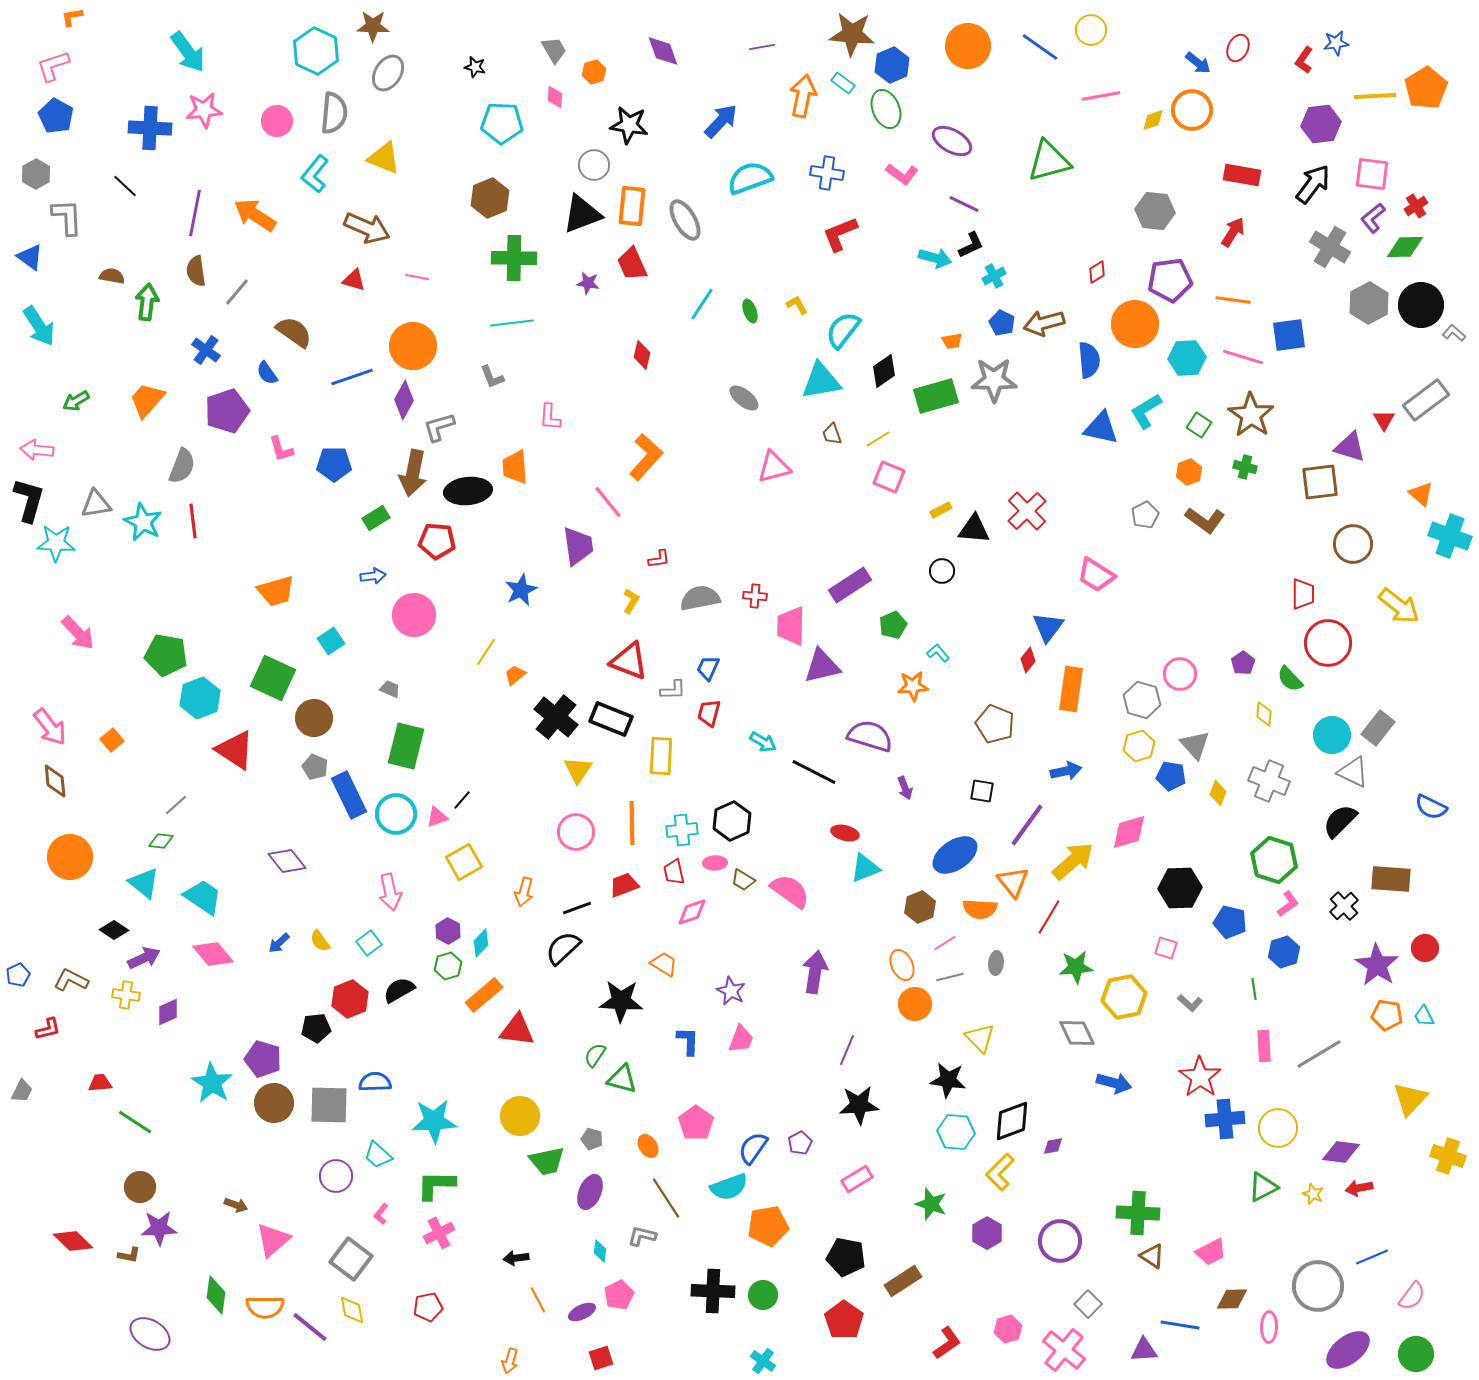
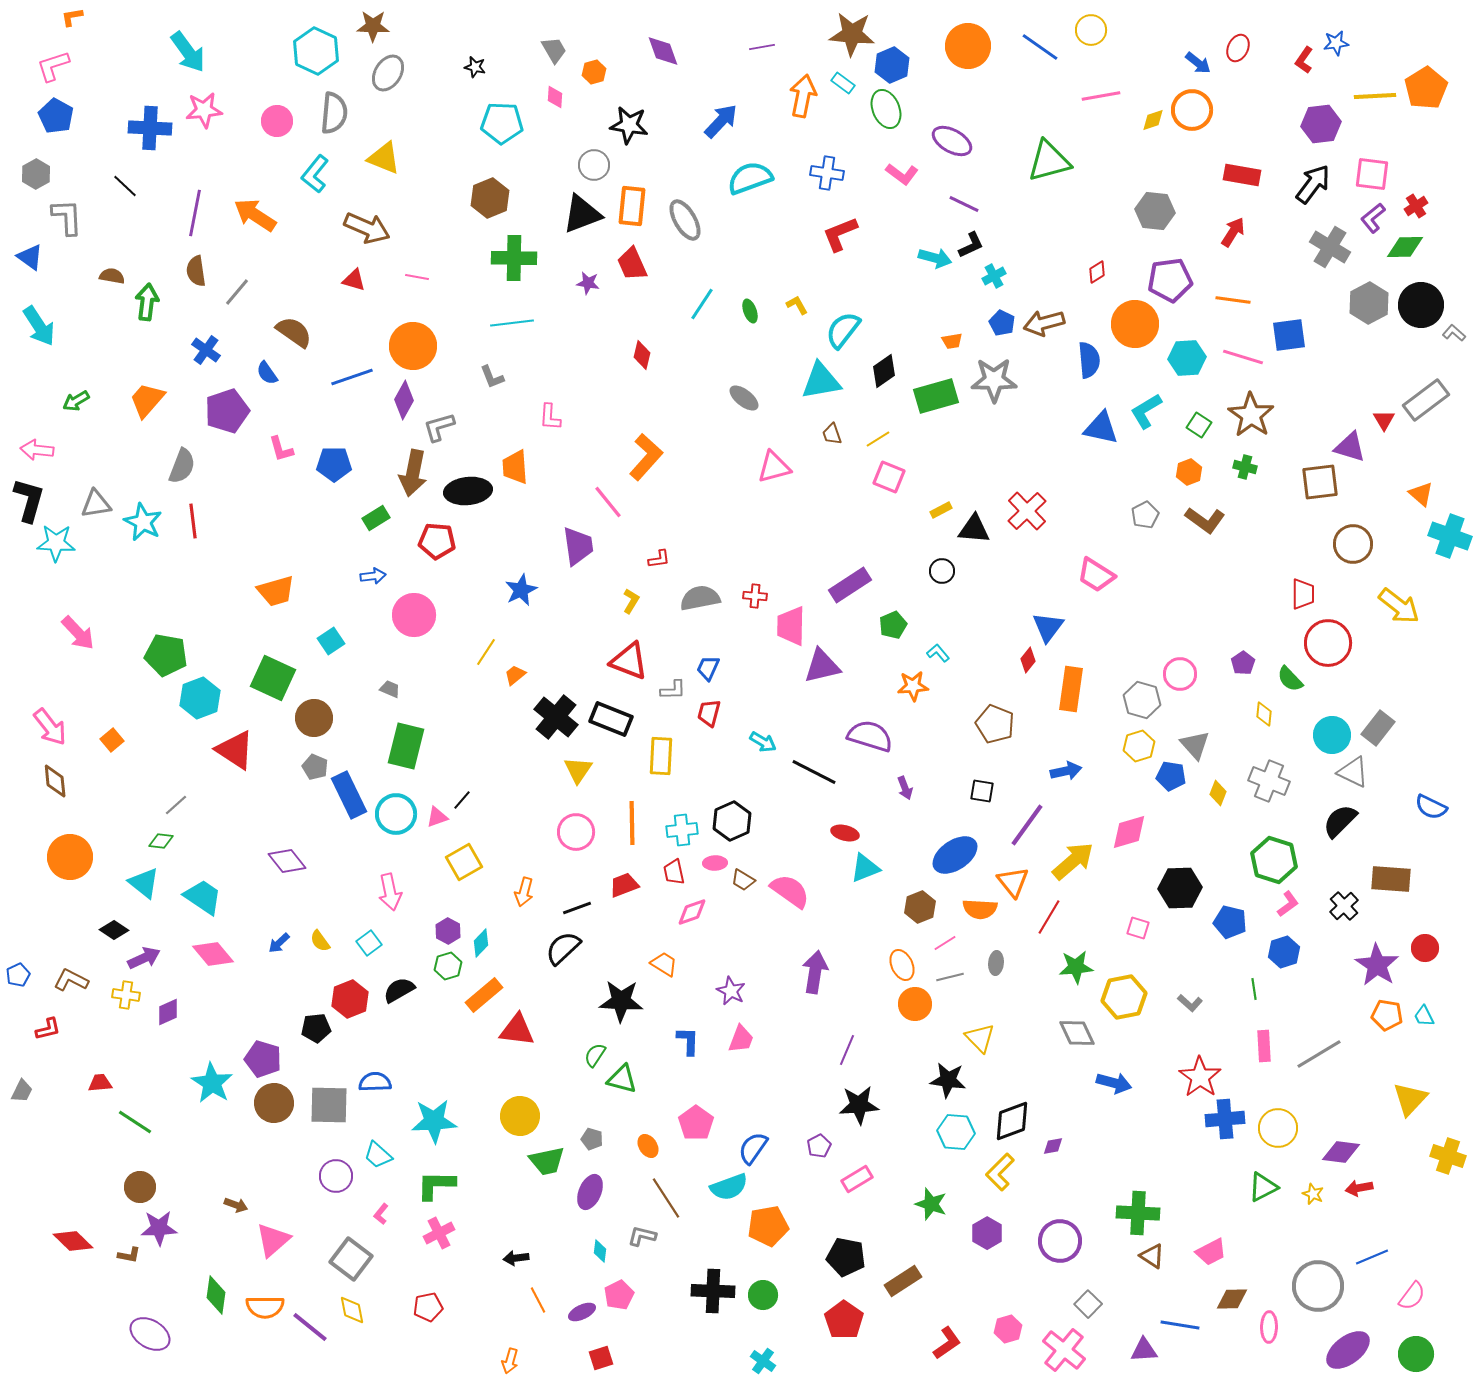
pink square at (1166, 948): moved 28 px left, 20 px up
purple pentagon at (800, 1143): moved 19 px right, 3 px down
